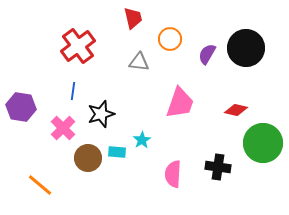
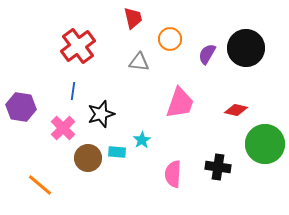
green circle: moved 2 px right, 1 px down
